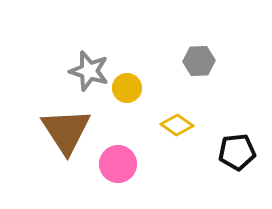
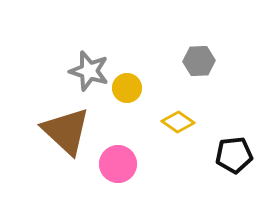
yellow diamond: moved 1 px right, 3 px up
brown triangle: rotated 14 degrees counterclockwise
black pentagon: moved 3 px left, 3 px down
